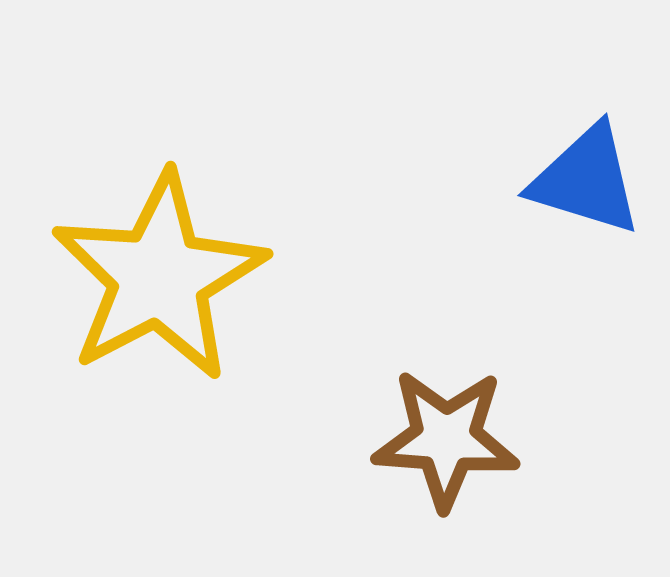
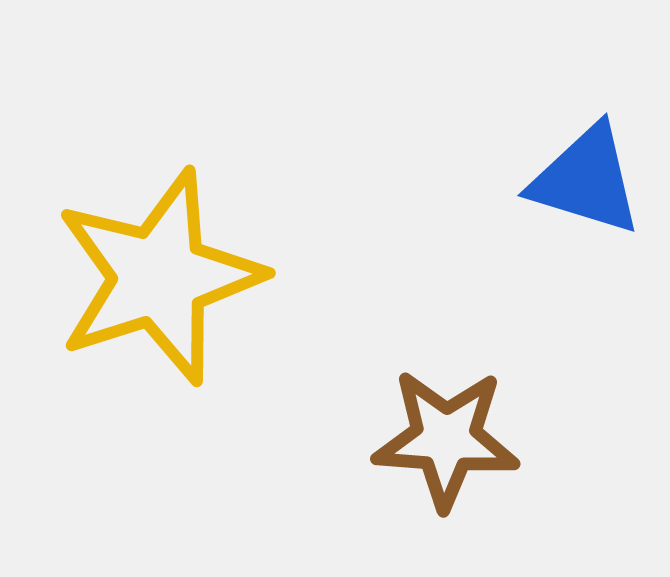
yellow star: rotated 10 degrees clockwise
